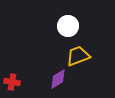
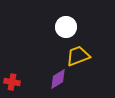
white circle: moved 2 px left, 1 px down
